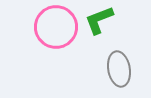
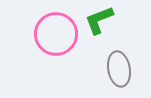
pink circle: moved 7 px down
